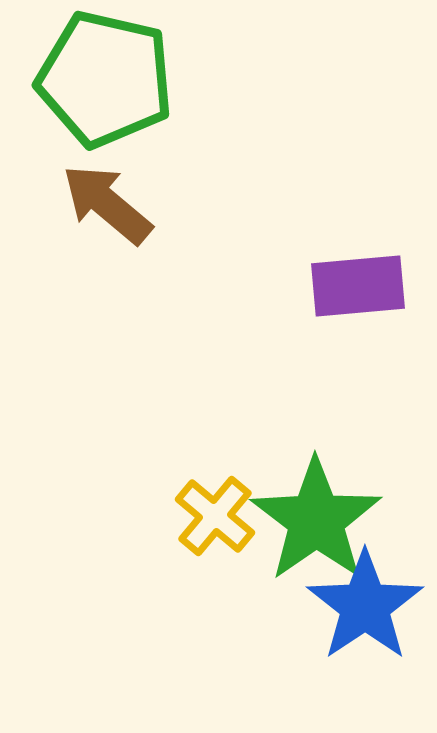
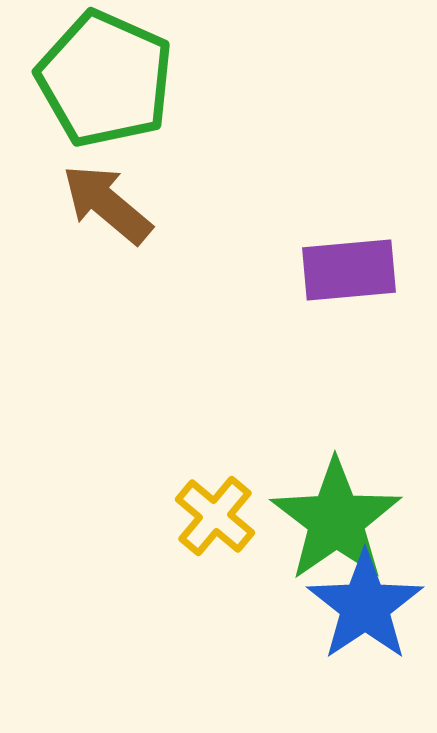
green pentagon: rotated 11 degrees clockwise
purple rectangle: moved 9 px left, 16 px up
green star: moved 20 px right
